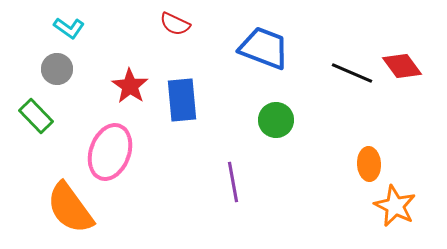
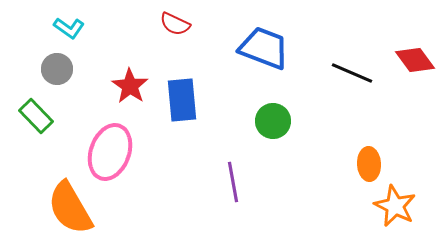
red diamond: moved 13 px right, 6 px up
green circle: moved 3 px left, 1 px down
orange semicircle: rotated 6 degrees clockwise
